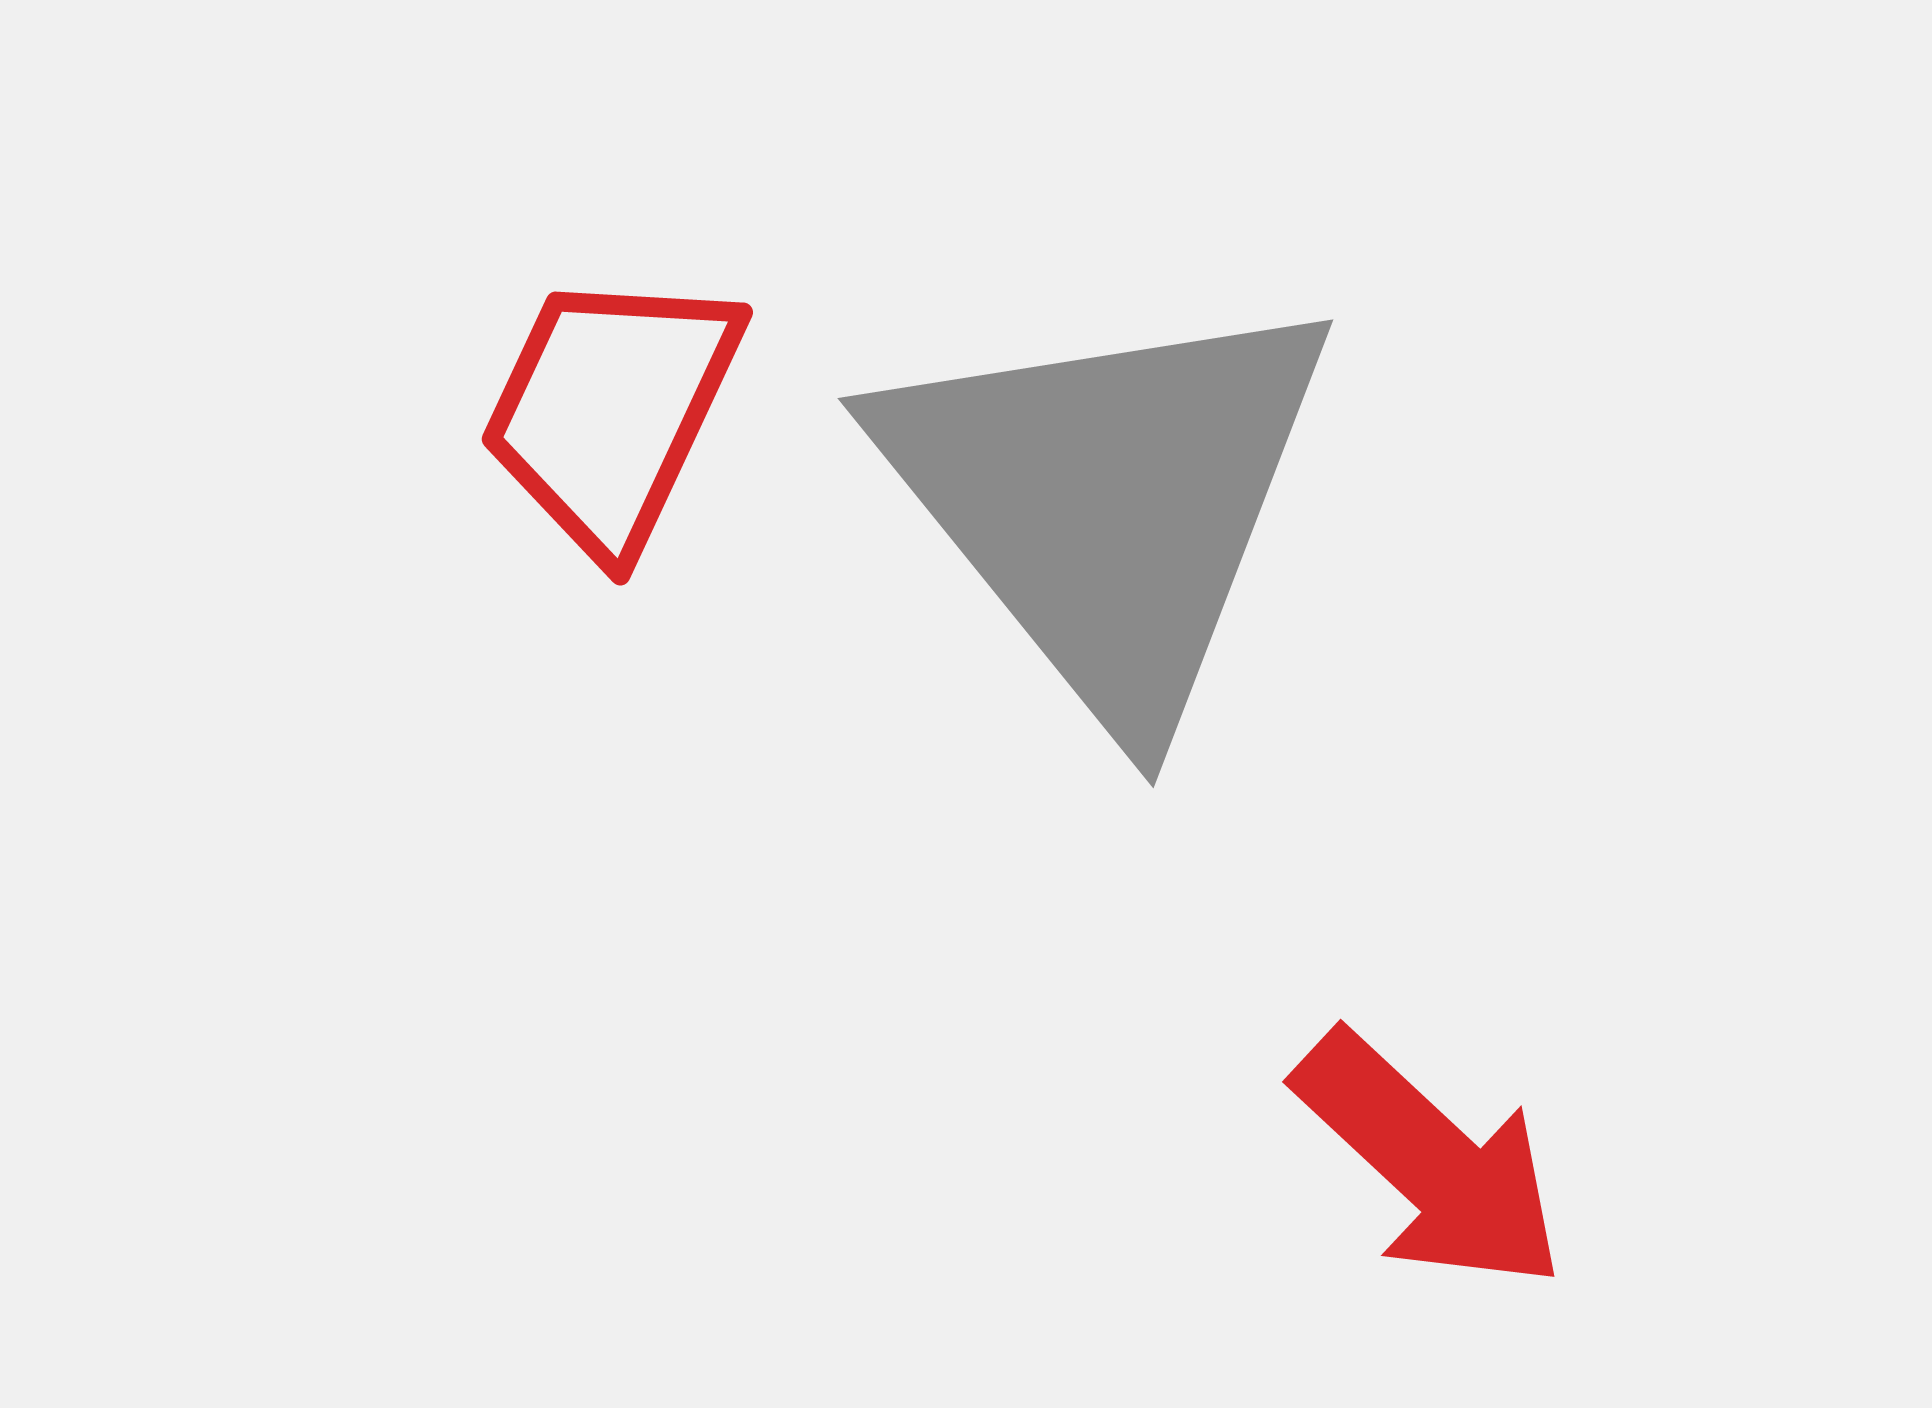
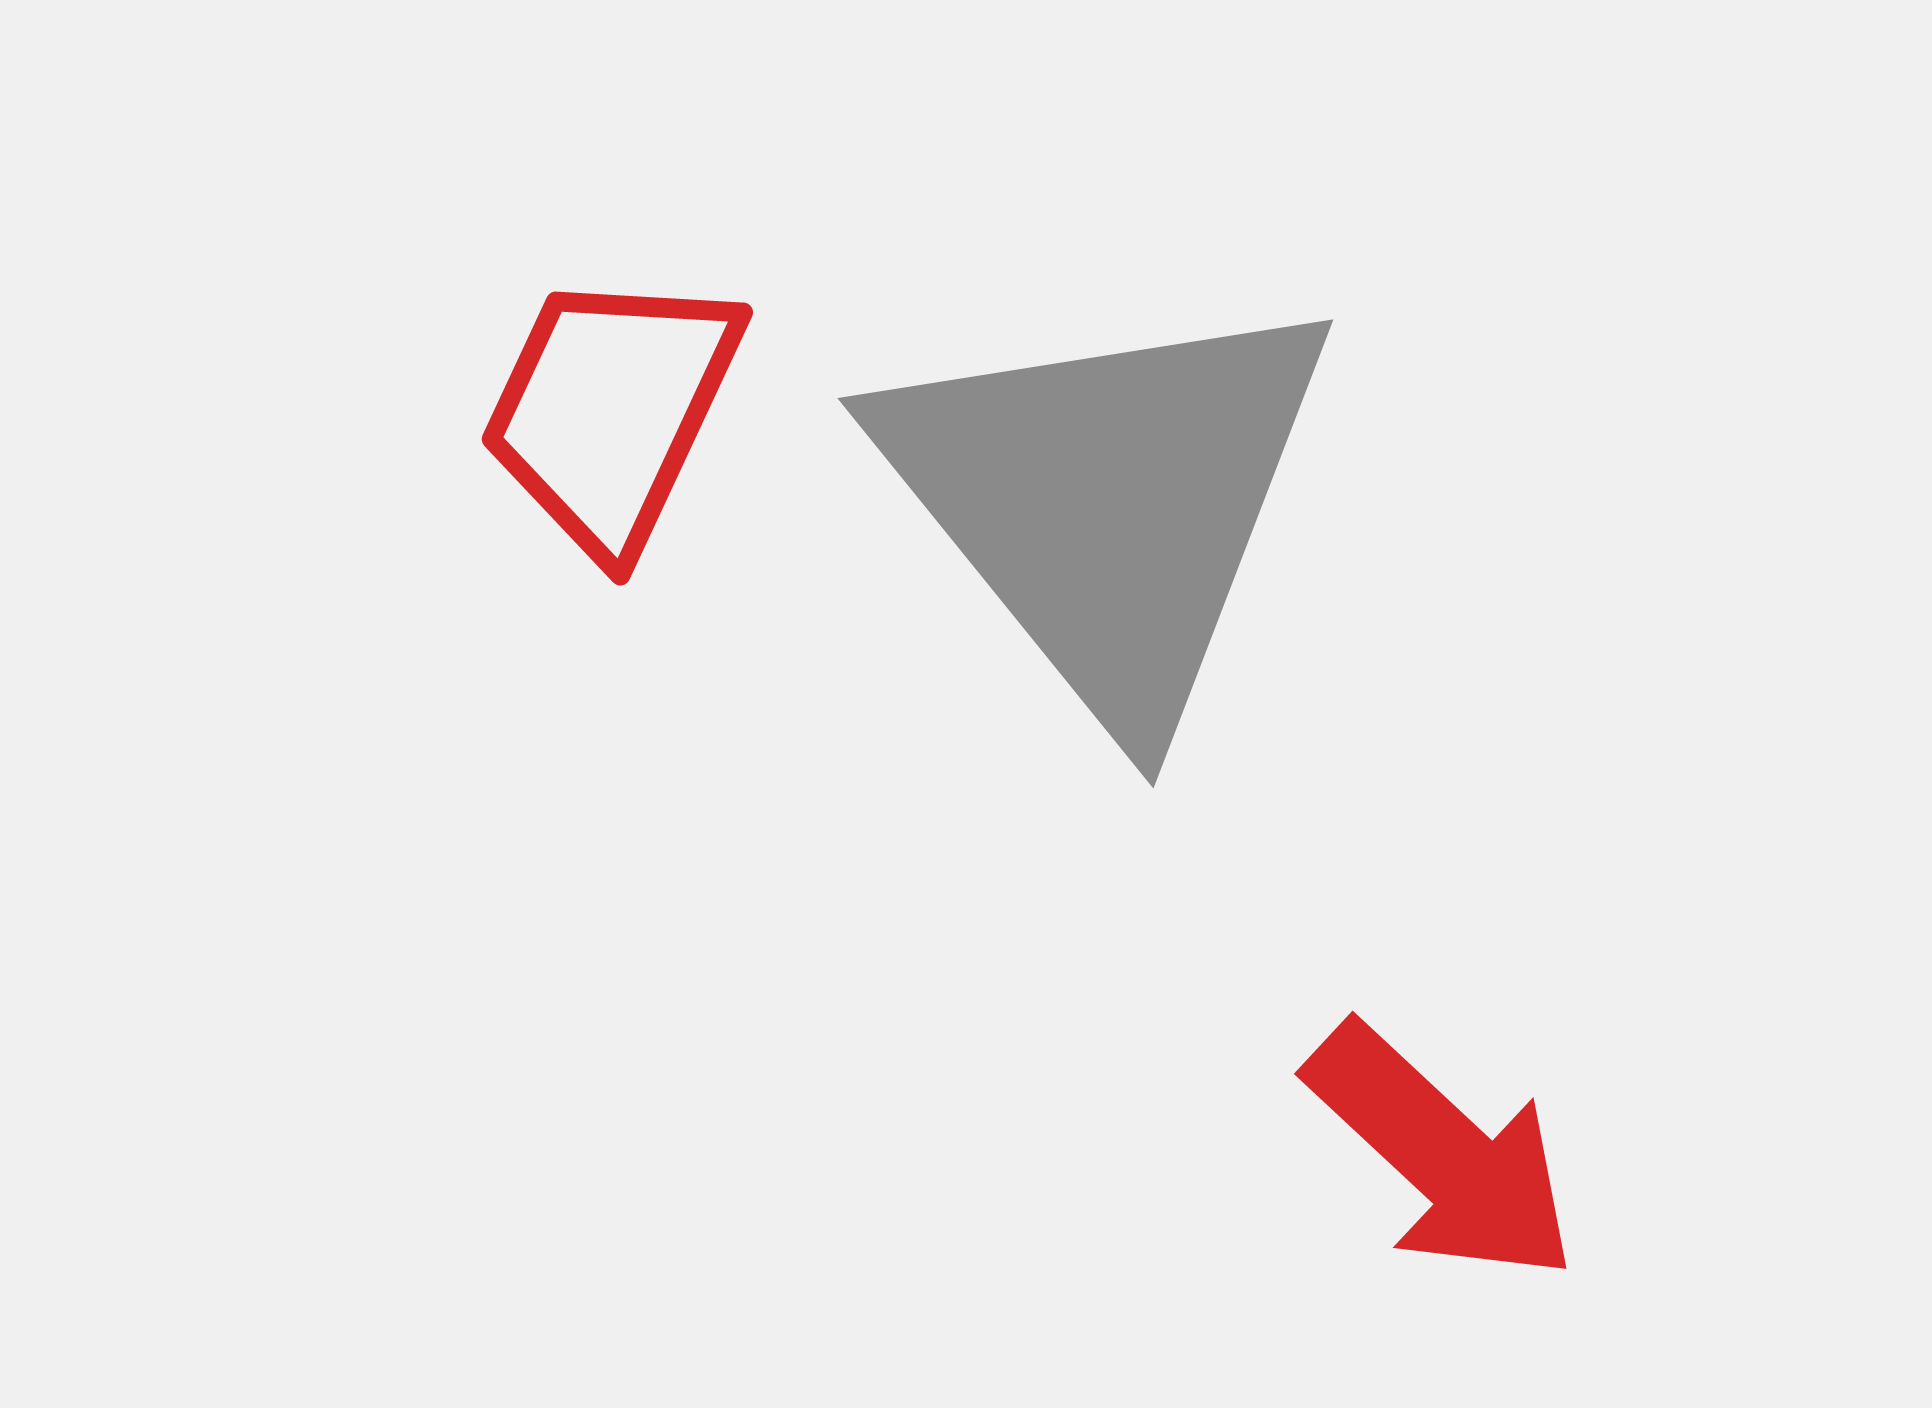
red arrow: moved 12 px right, 8 px up
